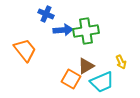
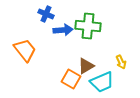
green cross: moved 2 px right, 5 px up; rotated 15 degrees clockwise
